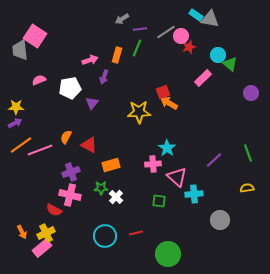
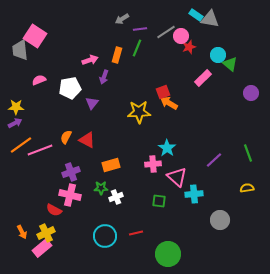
red triangle at (89, 145): moved 2 px left, 5 px up
white cross at (116, 197): rotated 24 degrees clockwise
